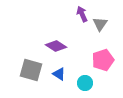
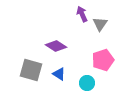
cyan circle: moved 2 px right
